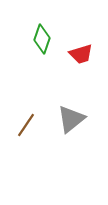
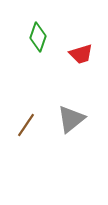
green diamond: moved 4 px left, 2 px up
